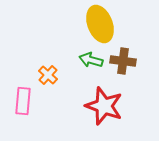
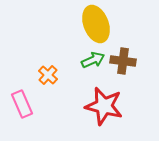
yellow ellipse: moved 4 px left
green arrow: moved 2 px right; rotated 140 degrees clockwise
pink rectangle: moved 1 px left, 3 px down; rotated 28 degrees counterclockwise
red star: rotated 6 degrees counterclockwise
